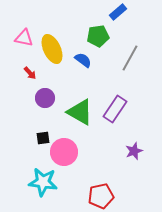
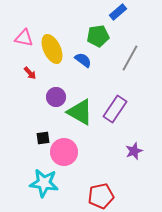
purple circle: moved 11 px right, 1 px up
cyan star: moved 1 px right, 1 px down
